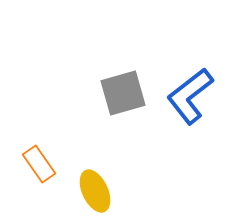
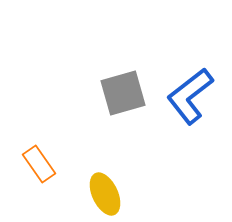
yellow ellipse: moved 10 px right, 3 px down
